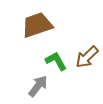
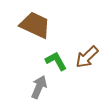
brown trapezoid: moved 2 px left; rotated 44 degrees clockwise
gray arrow: moved 1 px right, 1 px down; rotated 15 degrees counterclockwise
